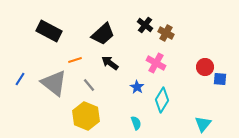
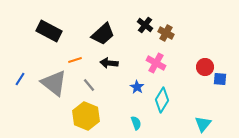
black arrow: moved 1 px left; rotated 30 degrees counterclockwise
